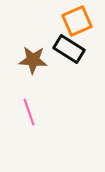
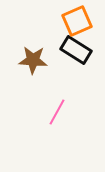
black rectangle: moved 7 px right, 1 px down
pink line: moved 28 px right; rotated 48 degrees clockwise
